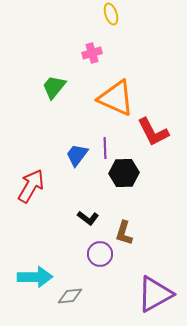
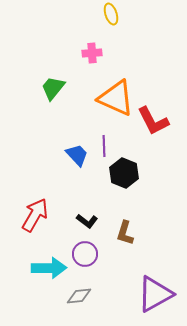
pink cross: rotated 12 degrees clockwise
green trapezoid: moved 1 px left, 1 px down
red L-shape: moved 11 px up
purple line: moved 1 px left, 2 px up
blue trapezoid: rotated 100 degrees clockwise
black hexagon: rotated 24 degrees clockwise
red arrow: moved 4 px right, 29 px down
black L-shape: moved 1 px left, 3 px down
brown L-shape: moved 1 px right
purple circle: moved 15 px left
cyan arrow: moved 14 px right, 9 px up
gray diamond: moved 9 px right
